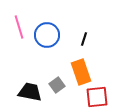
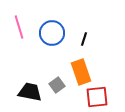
blue circle: moved 5 px right, 2 px up
